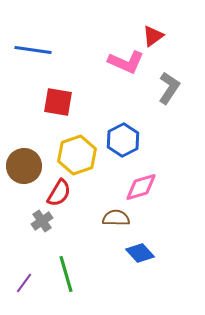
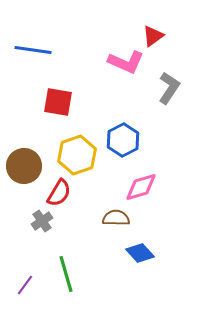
purple line: moved 1 px right, 2 px down
